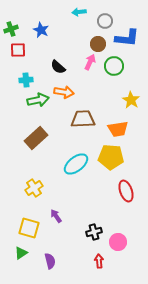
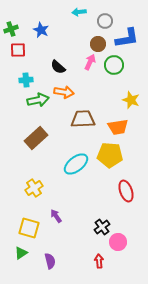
blue L-shape: rotated 15 degrees counterclockwise
green circle: moved 1 px up
yellow star: rotated 12 degrees counterclockwise
orange trapezoid: moved 2 px up
yellow pentagon: moved 1 px left, 2 px up
black cross: moved 8 px right, 5 px up; rotated 21 degrees counterclockwise
